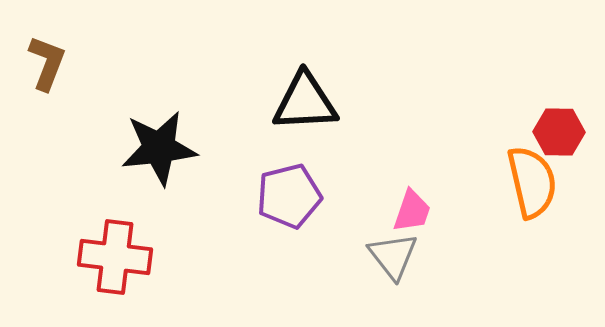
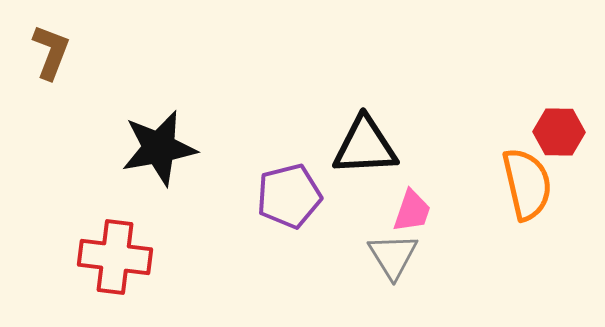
brown L-shape: moved 4 px right, 11 px up
black triangle: moved 60 px right, 44 px down
black star: rotated 4 degrees counterclockwise
orange semicircle: moved 5 px left, 2 px down
gray triangle: rotated 6 degrees clockwise
